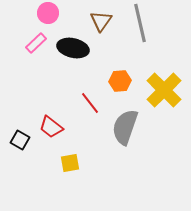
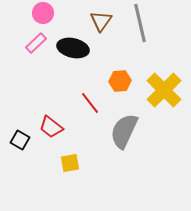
pink circle: moved 5 px left
gray semicircle: moved 1 px left, 4 px down; rotated 6 degrees clockwise
